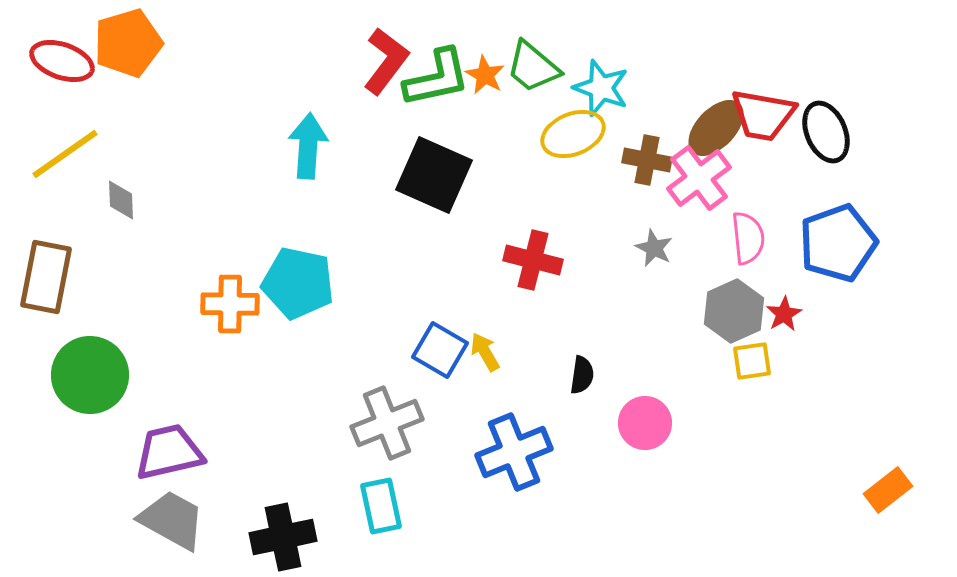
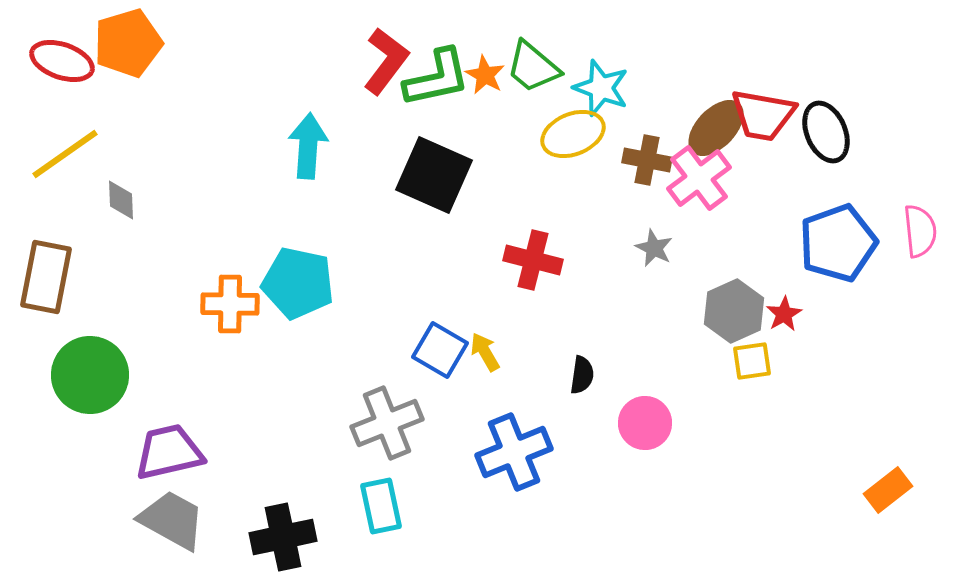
pink semicircle: moved 172 px right, 7 px up
